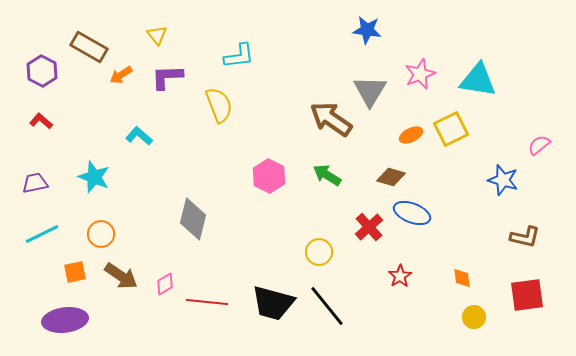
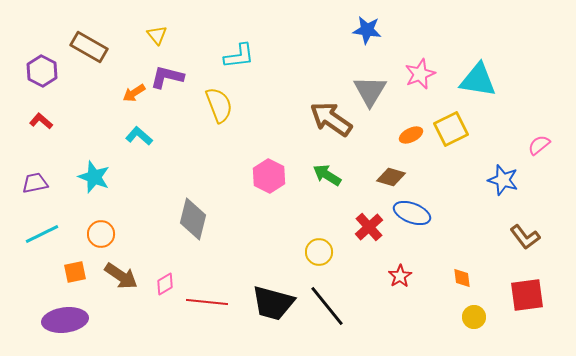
orange arrow at (121, 75): moved 13 px right, 18 px down
purple L-shape at (167, 77): rotated 16 degrees clockwise
brown L-shape at (525, 237): rotated 40 degrees clockwise
